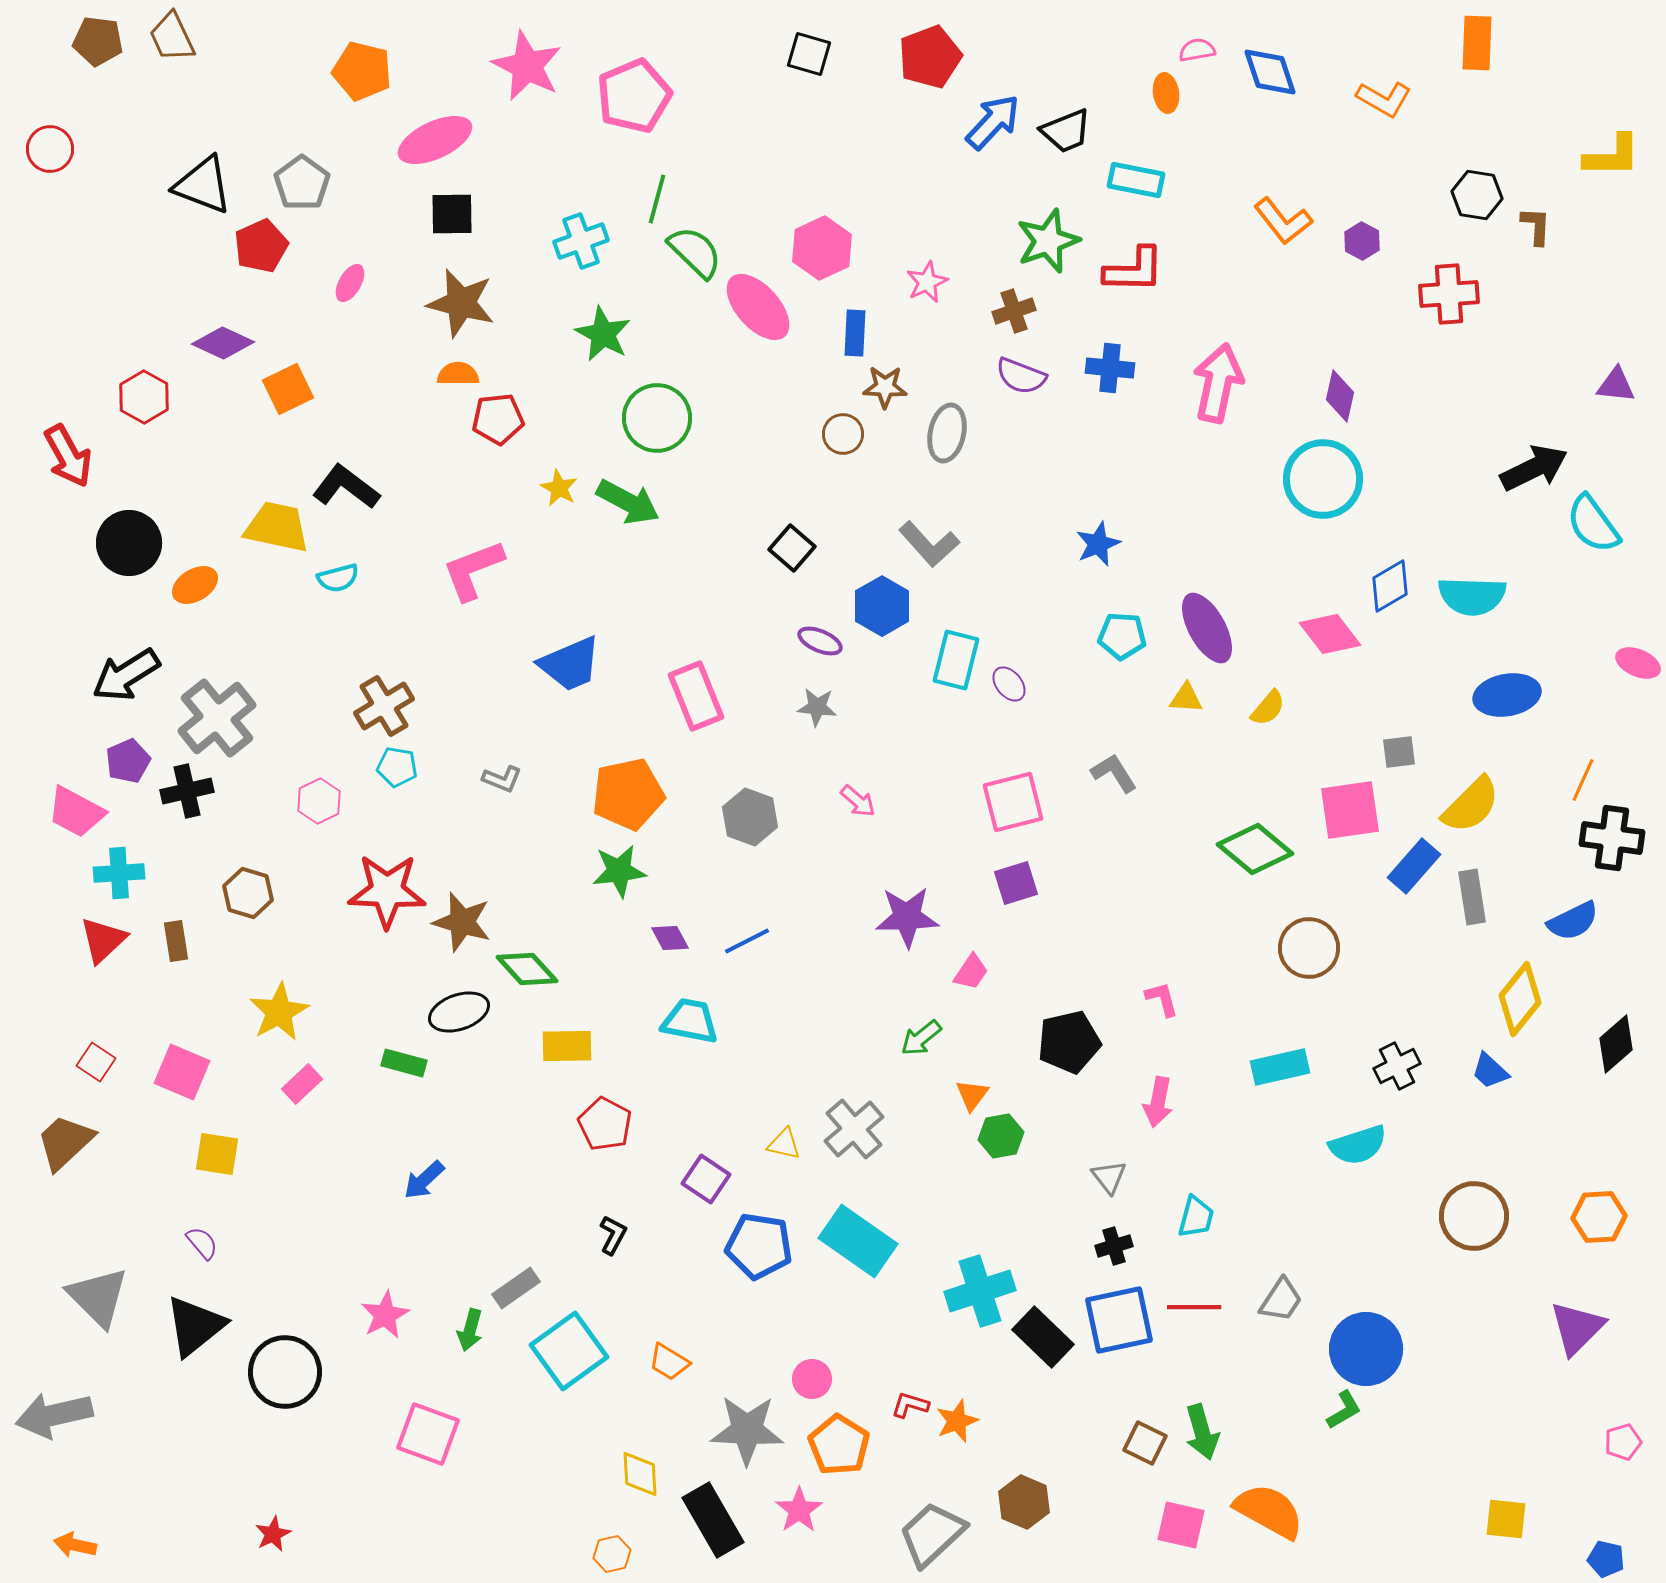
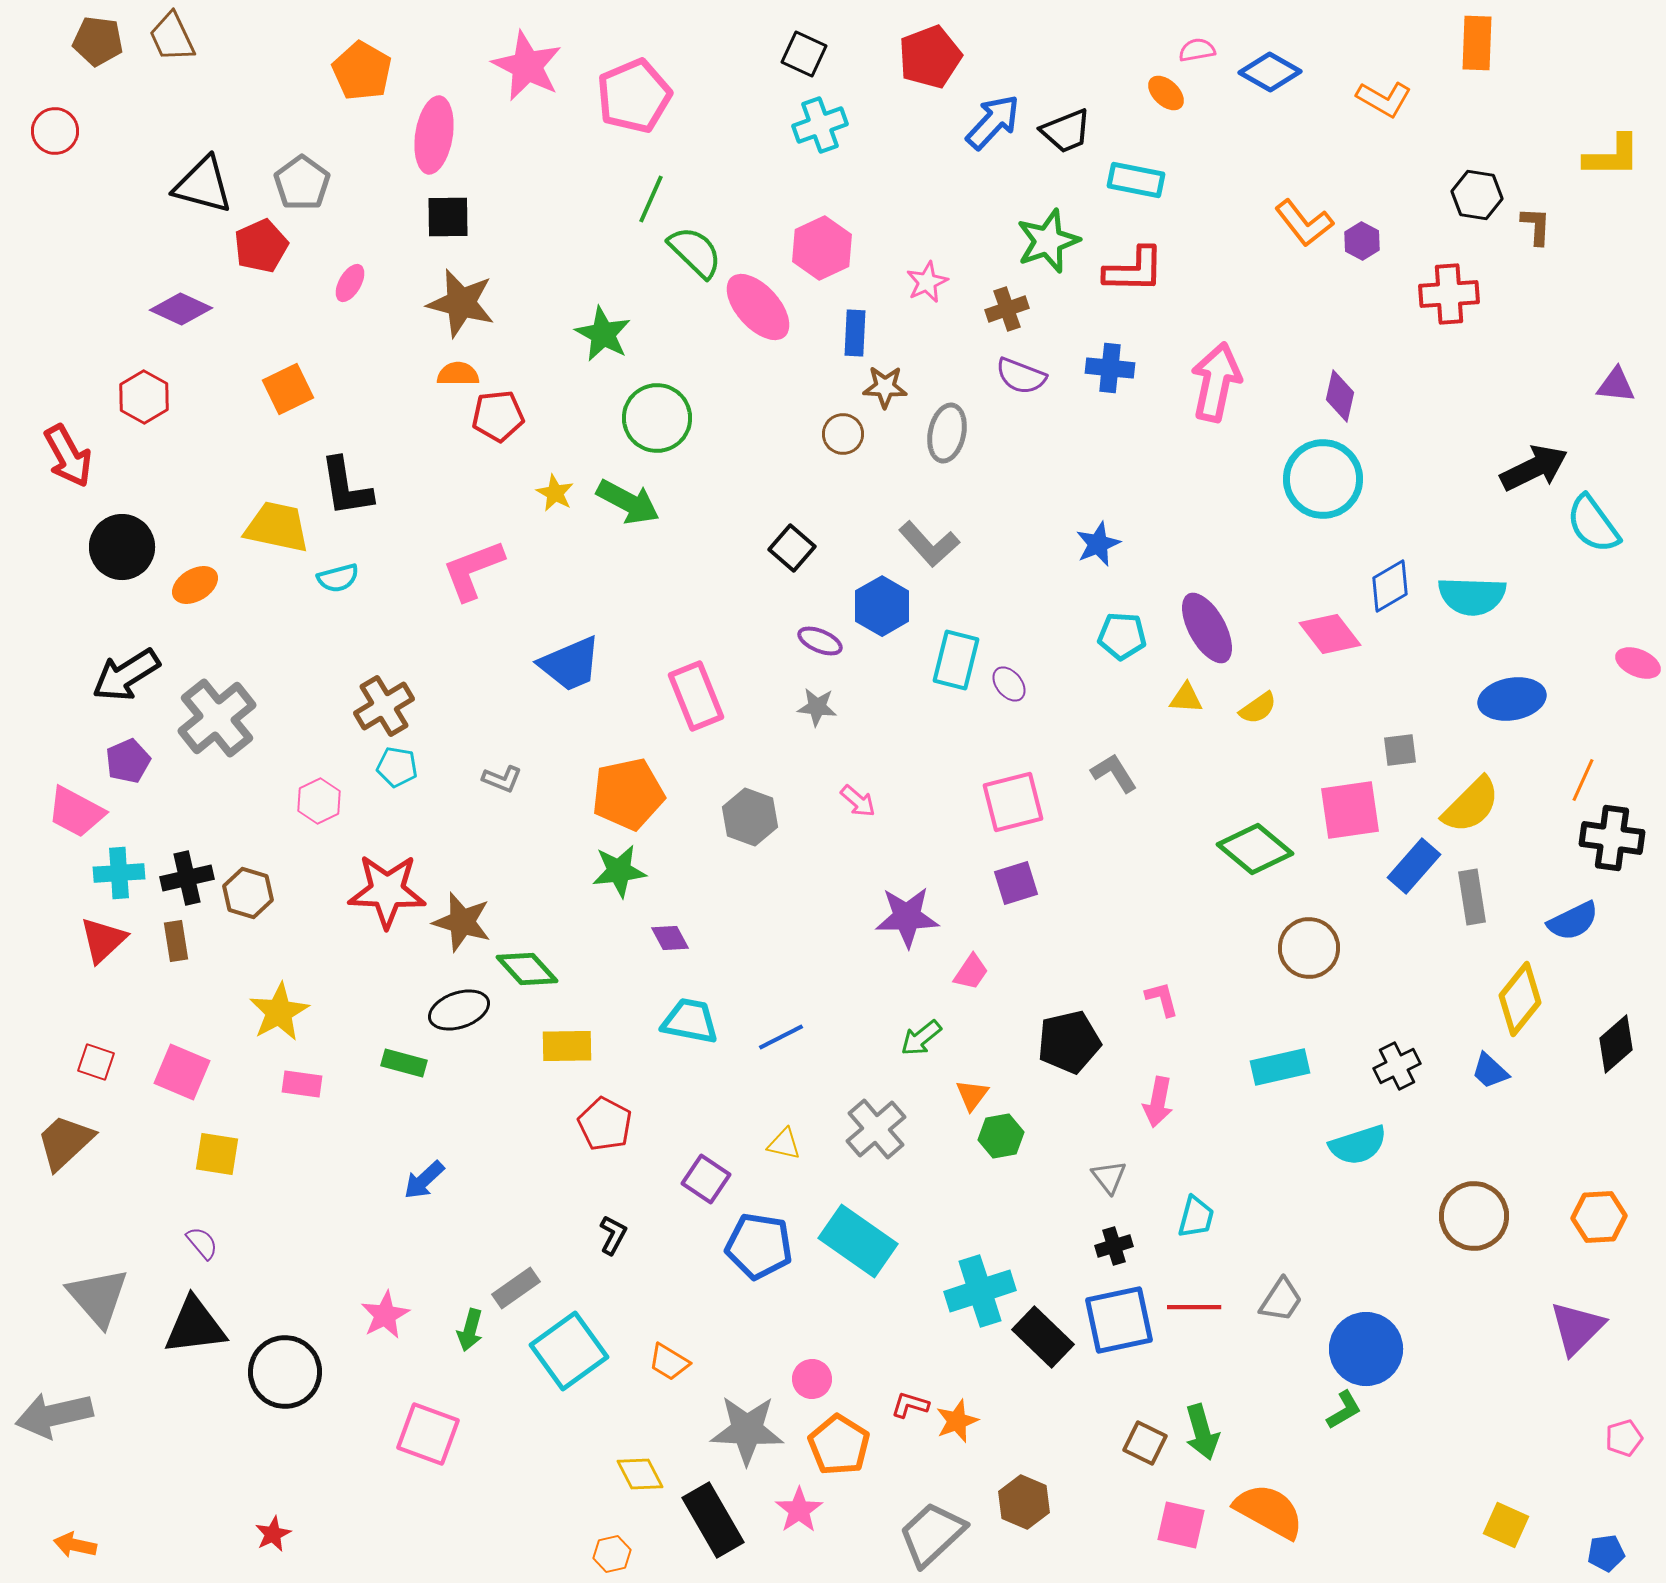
black square at (809, 54): moved 5 px left; rotated 9 degrees clockwise
orange pentagon at (362, 71): rotated 16 degrees clockwise
blue diamond at (1270, 72): rotated 42 degrees counterclockwise
orange ellipse at (1166, 93): rotated 39 degrees counterclockwise
pink ellipse at (435, 140): moved 1 px left, 5 px up; rotated 56 degrees counterclockwise
red circle at (50, 149): moved 5 px right, 18 px up
black triangle at (203, 185): rotated 6 degrees counterclockwise
green line at (657, 199): moved 6 px left; rotated 9 degrees clockwise
black square at (452, 214): moved 4 px left, 3 px down
orange L-shape at (1283, 221): moved 21 px right, 2 px down
cyan cross at (581, 241): moved 239 px right, 116 px up
brown cross at (1014, 311): moved 7 px left, 2 px up
purple diamond at (223, 343): moved 42 px left, 34 px up
pink arrow at (1218, 383): moved 2 px left, 1 px up
red pentagon at (498, 419): moved 3 px up
black L-shape at (346, 487): rotated 136 degrees counterclockwise
yellow star at (559, 488): moved 4 px left, 5 px down
black circle at (129, 543): moved 7 px left, 4 px down
blue ellipse at (1507, 695): moved 5 px right, 4 px down
yellow semicircle at (1268, 708): moved 10 px left; rotated 15 degrees clockwise
gray square at (1399, 752): moved 1 px right, 2 px up
black cross at (187, 791): moved 87 px down
blue line at (747, 941): moved 34 px right, 96 px down
black ellipse at (459, 1012): moved 2 px up
red square at (96, 1062): rotated 15 degrees counterclockwise
pink rectangle at (302, 1084): rotated 51 degrees clockwise
gray cross at (854, 1129): moved 22 px right
gray triangle at (98, 1297): rotated 4 degrees clockwise
black triangle at (195, 1326): rotated 32 degrees clockwise
pink pentagon at (1623, 1442): moved 1 px right, 4 px up
yellow diamond at (640, 1474): rotated 24 degrees counterclockwise
yellow square at (1506, 1519): moved 6 px down; rotated 18 degrees clockwise
blue pentagon at (1606, 1559): moved 6 px up; rotated 21 degrees counterclockwise
